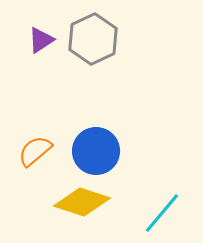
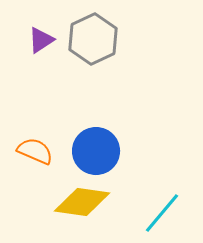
orange semicircle: rotated 63 degrees clockwise
yellow diamond: rotated 10 degrees counterclockwise
